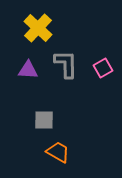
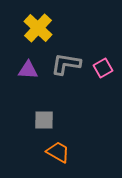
gray L-shape: rotated 80 degrees counterclockwise
